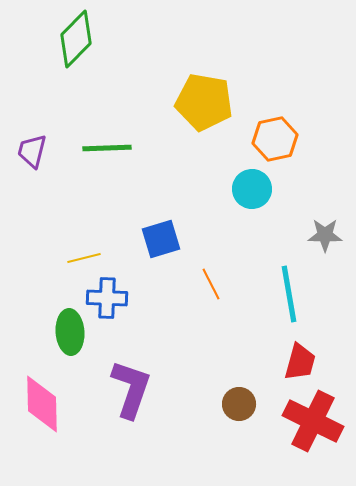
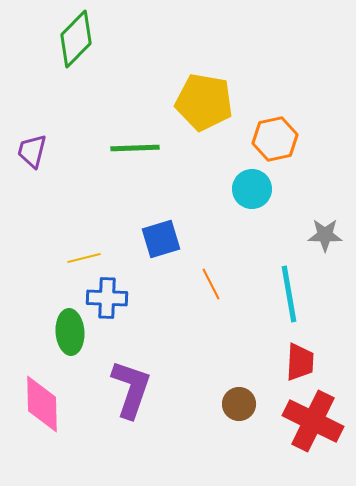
green line: moved 28 px right
red trapezoid: rotated 12 degrees counterclockwise
